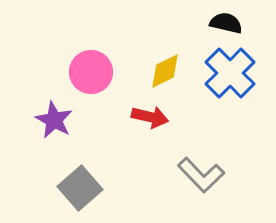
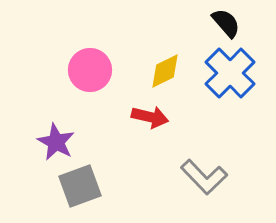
black semicircle: rotated 36 degrees clockwise
pink circle: moved 1 px left, 2 px up
purple star: moved 2 px right, 22 px down
gray L-shape: moved 3 px right, 2 px down
gray square: moved 2 px up; rotated 21 degrees clockwise
